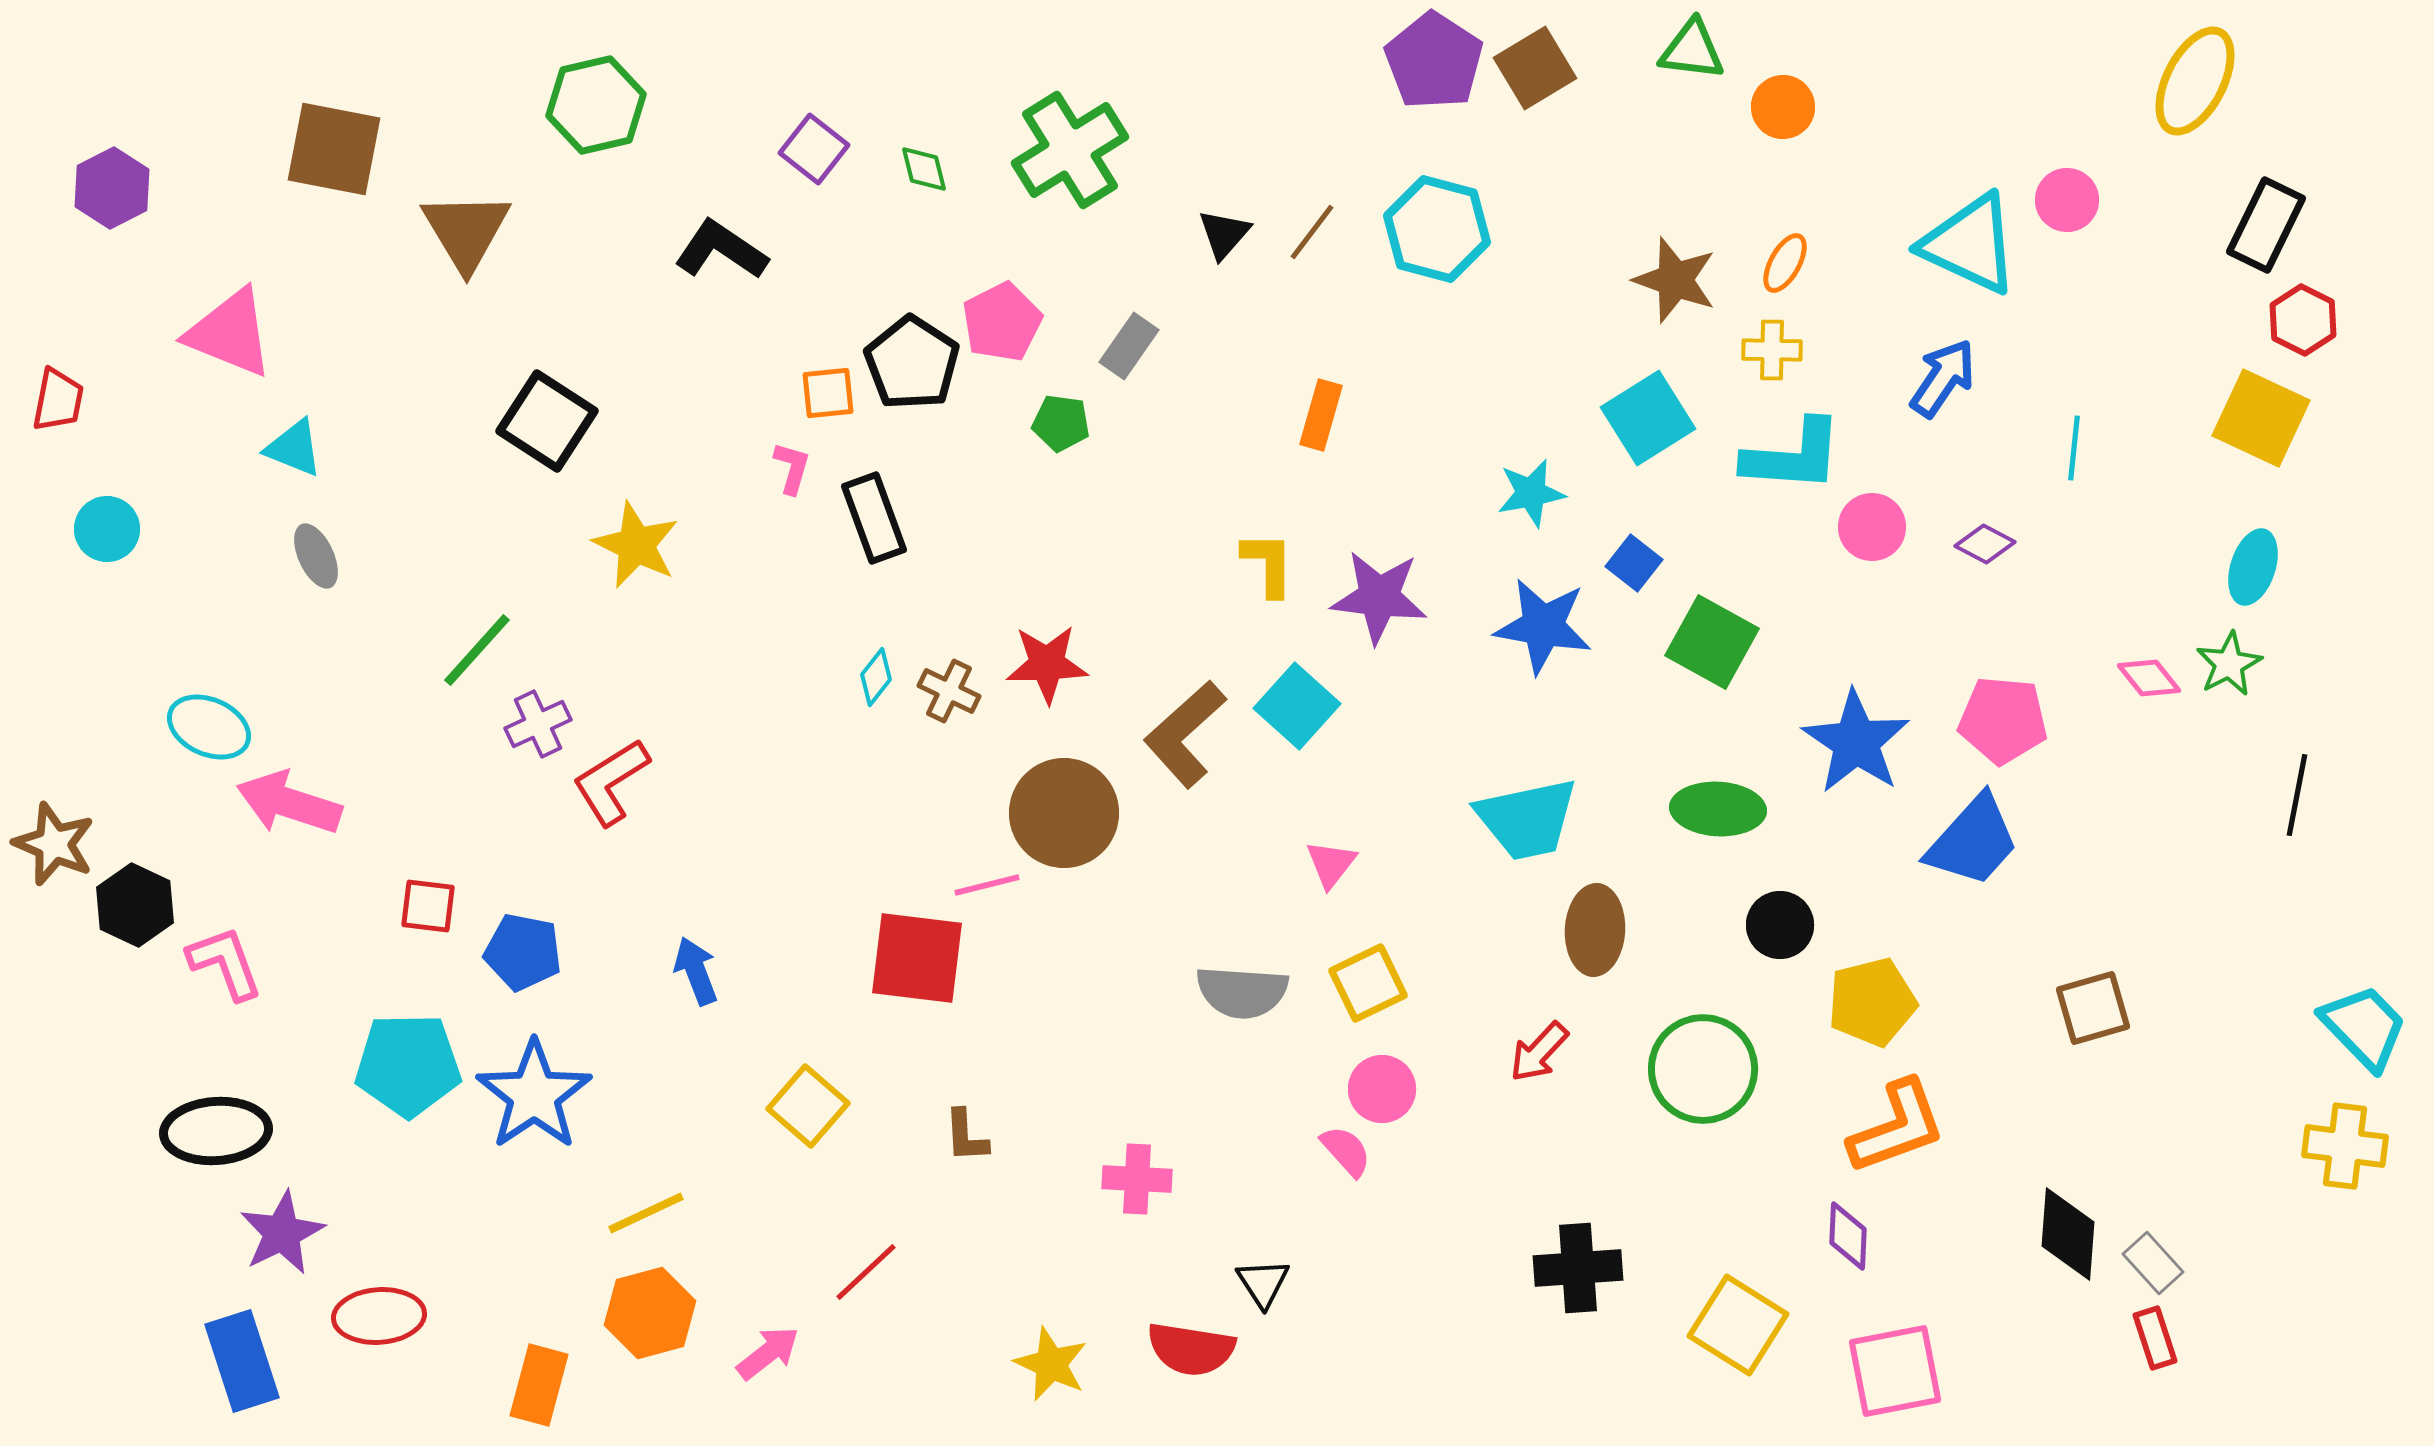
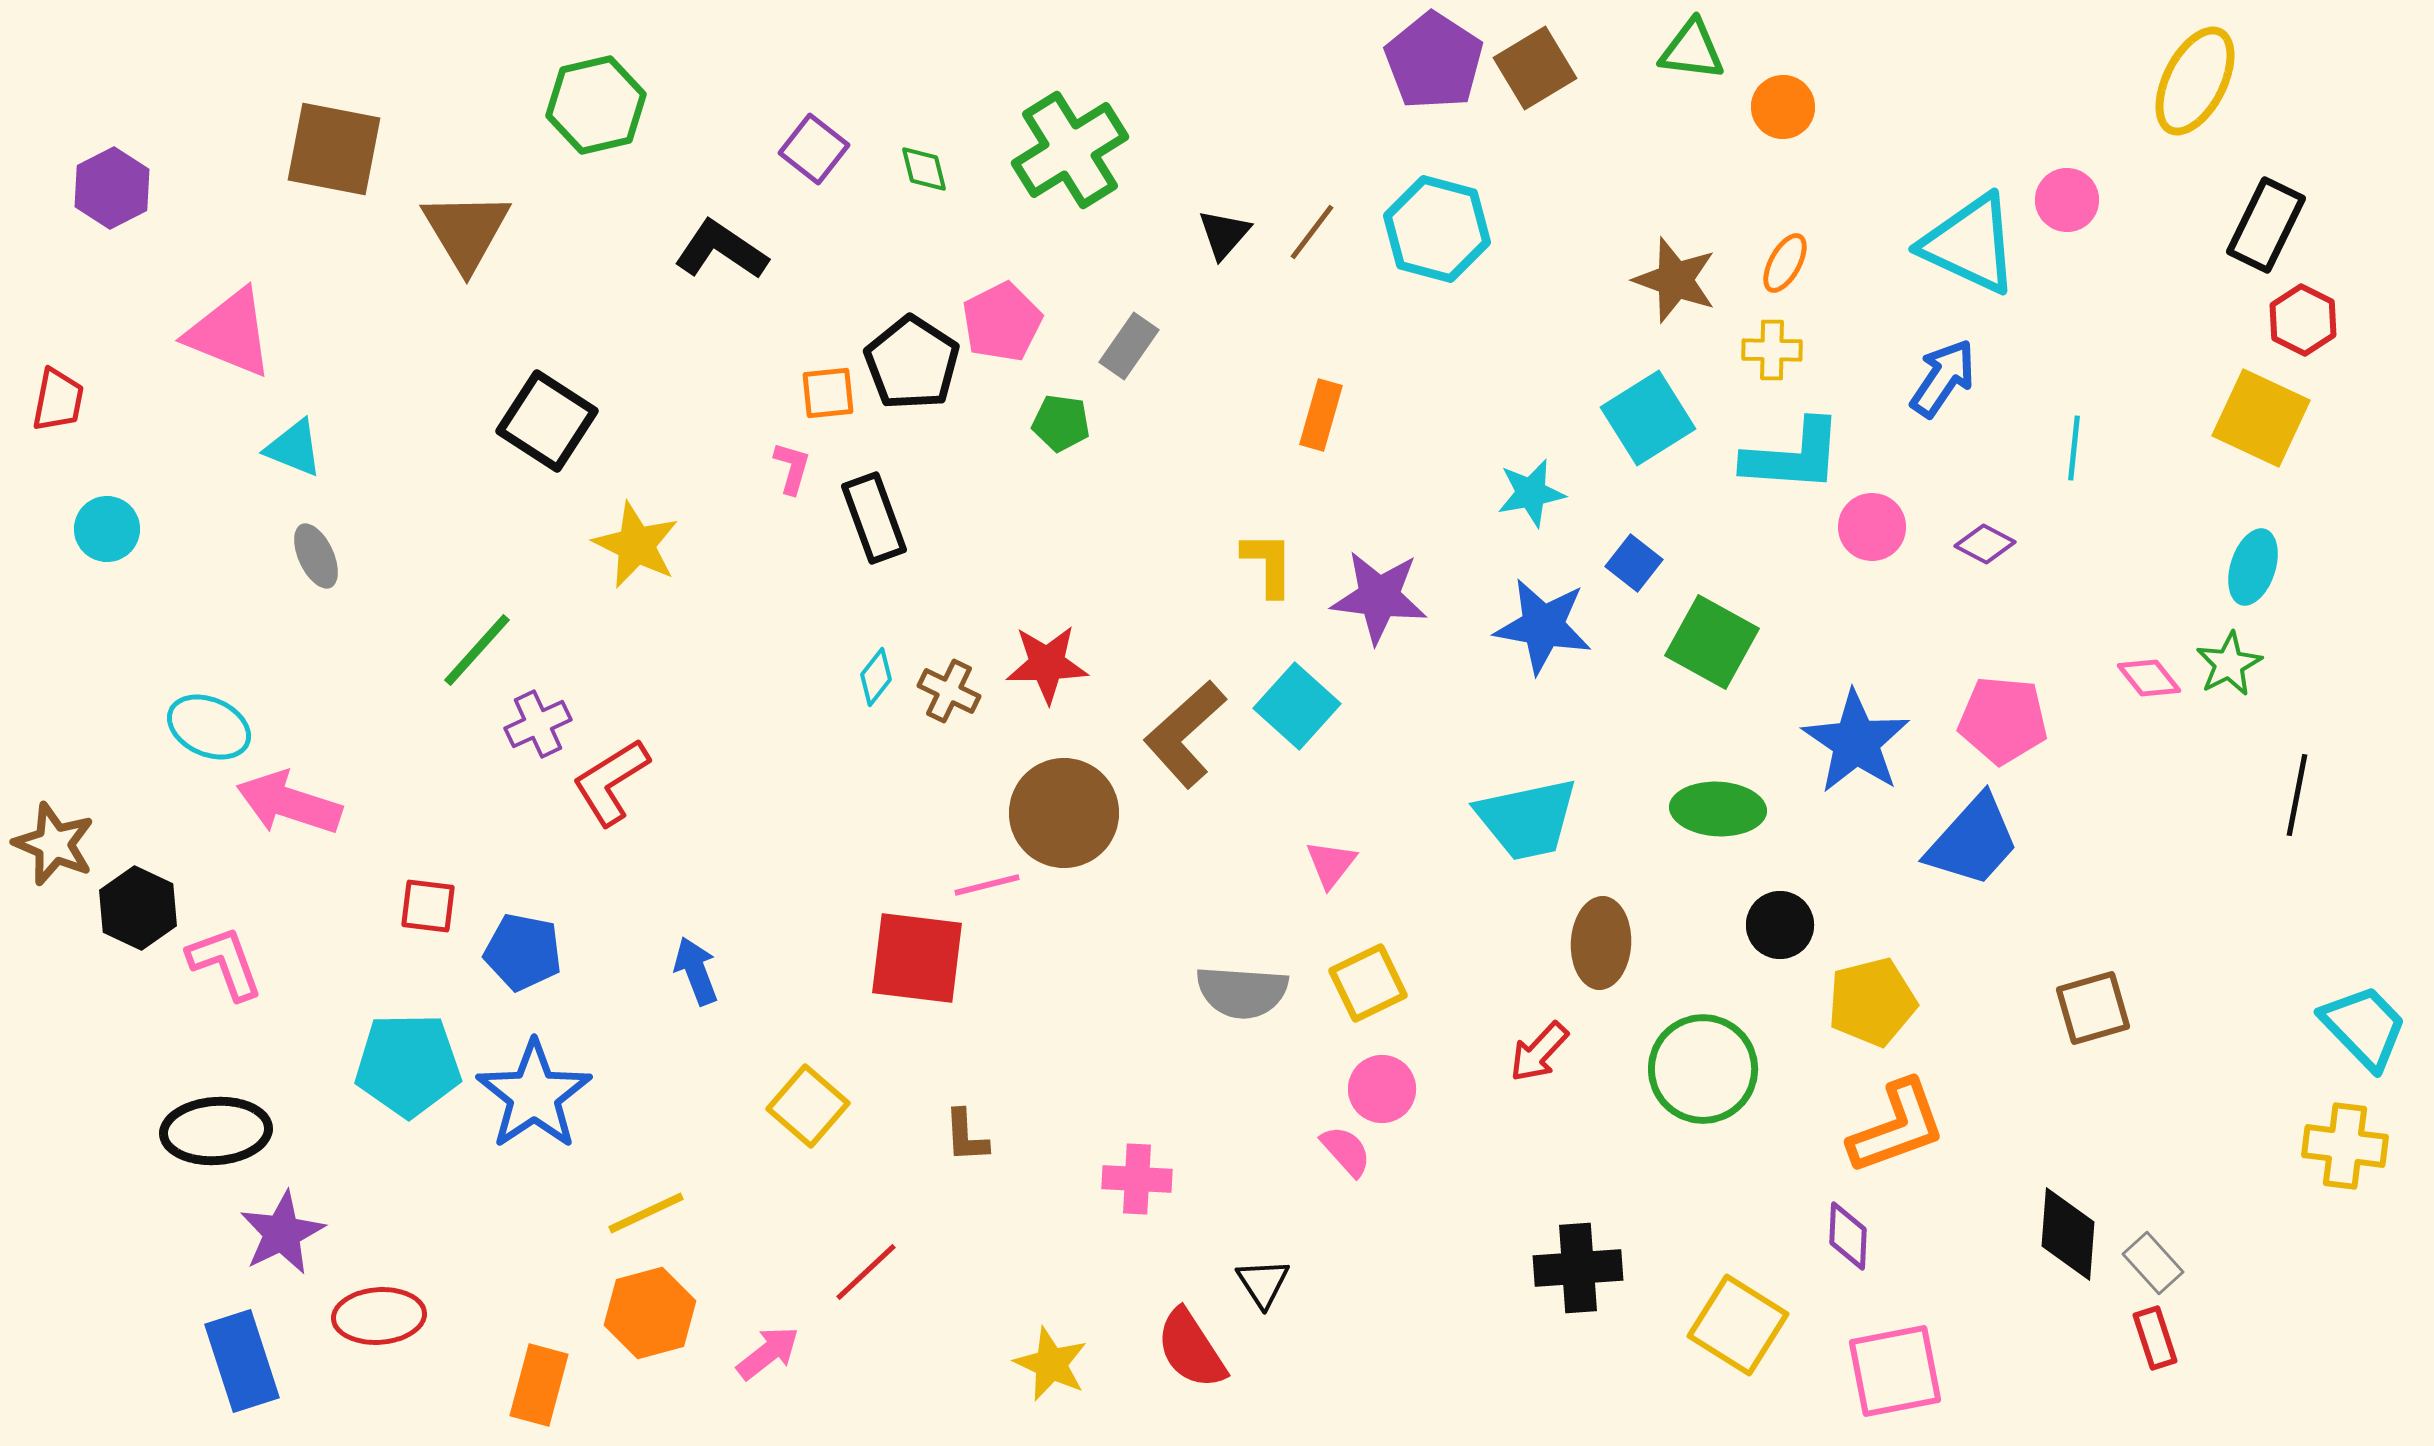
black hexagon at (135, 905): moved 3 px right, 3 px down
brown ellipse at (1595, 930): moved 6 px right, 13 px down
red semicircle at (1191, 1349): rotated 48 degrees clockwise
